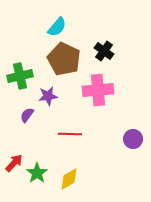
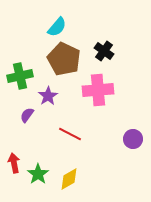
purple star: rotated 24 degrees counterclockwise
red line: rotated 25 degrees clockwise
red arrow: rotated 54 degrees counterclockwise
green star: moved 1 px right, 1 px down
